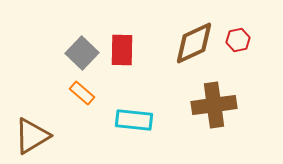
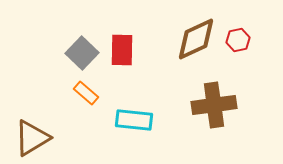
brown diamond: moved 2 px right, 4 px up
orange rectangle: moved 4 px right
brown triangle: moved 2 px down
